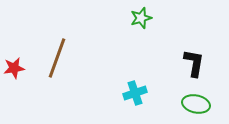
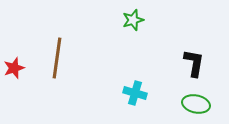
green star: moved 8 px left, 2 px down
brown line: rotated 12 degrees counterclockwise
red star: rotated 10 degrees counterclockwise
cyan cross: rotated 35 degrees clockwise
